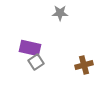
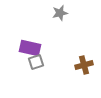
gray star: rotated 14 degrees counterclockwise
gray square: rotated 14 degrees clockwise
